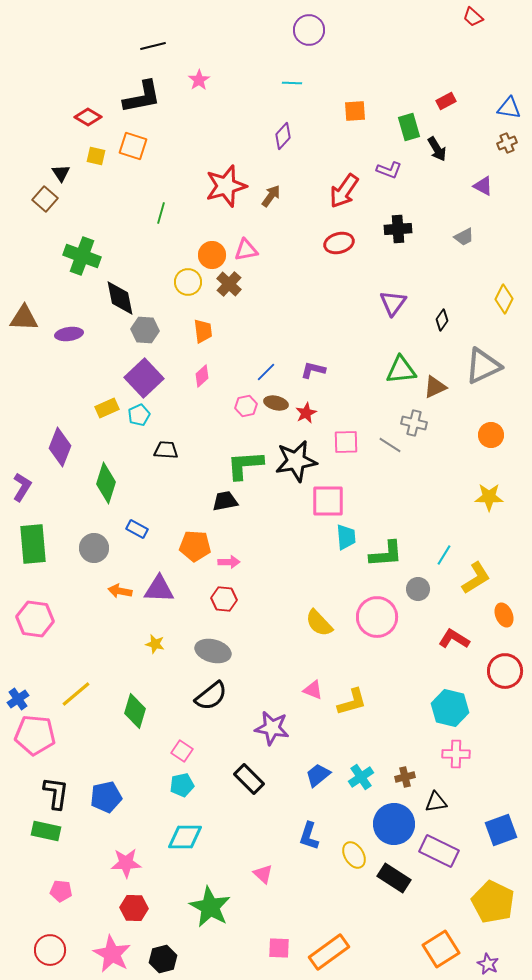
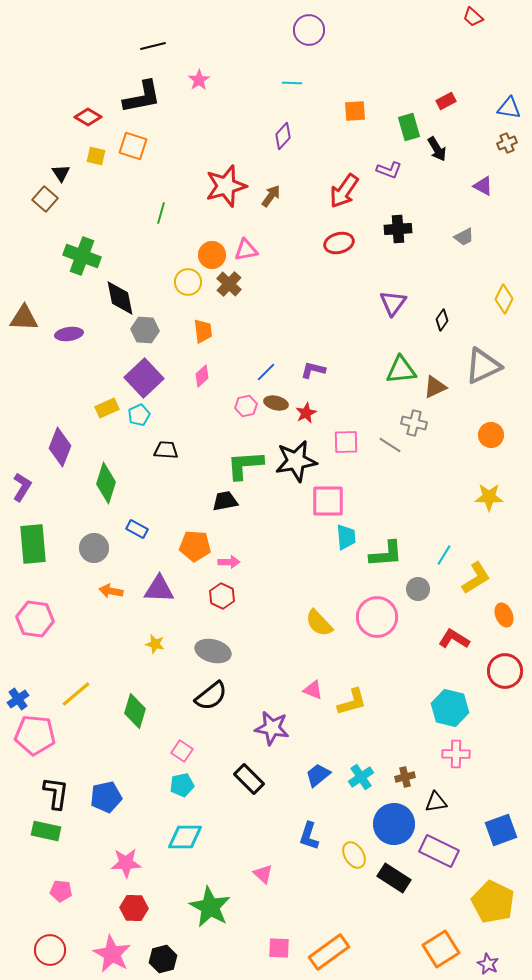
orange arrow at (120, 591): moved 9 px left
red hexagon at (224, 599): moved 2 px left, 3 px up; rotated 20 degrees clockwise
